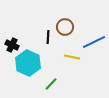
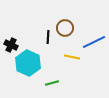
brown circle: moved 1 px down
black cross: moved 1 px left
green line: moved 1 px right, 1 px up; rotated 32 degrees clockwise
